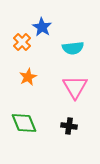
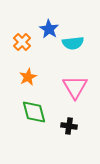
blue star: moved 7 px right, 2 px down
cyan semicircle: moved 5 px up
green diamond: moved 10 px right, 11 px up; rotated 8 degrees clockwise
